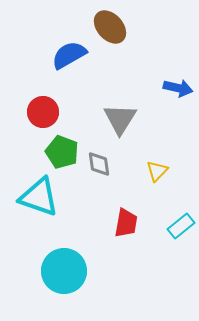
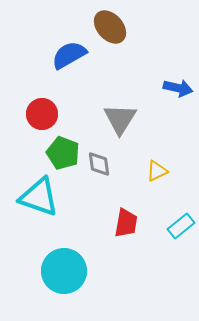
red circle: moved 1 px left, 2 px down
green pentagon: moved 1 px right, 1 px down
yellow triangle: rotated 20 degrees clockwise
